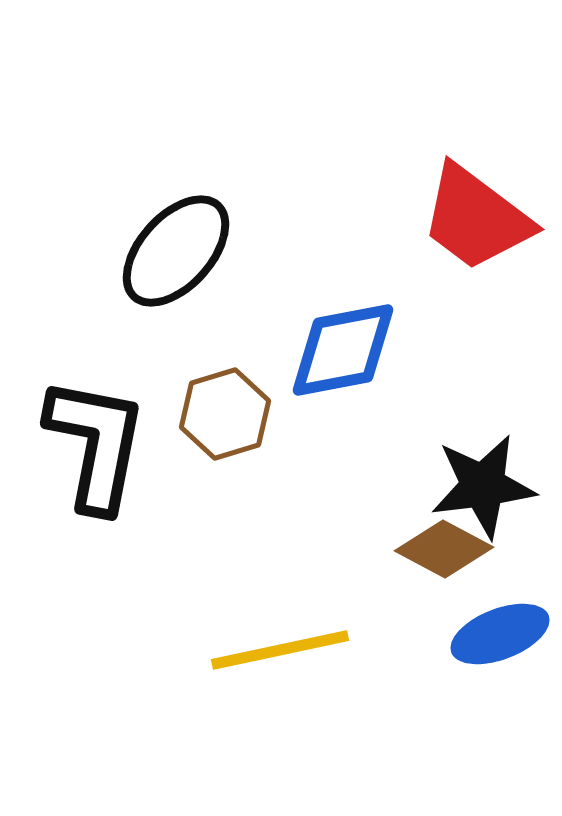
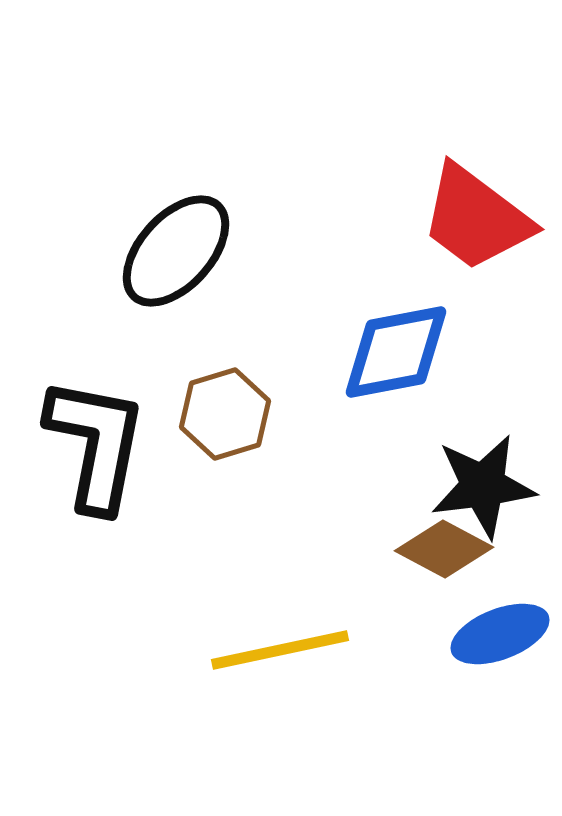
blue diamond: moved 53 px right, 2 px down
